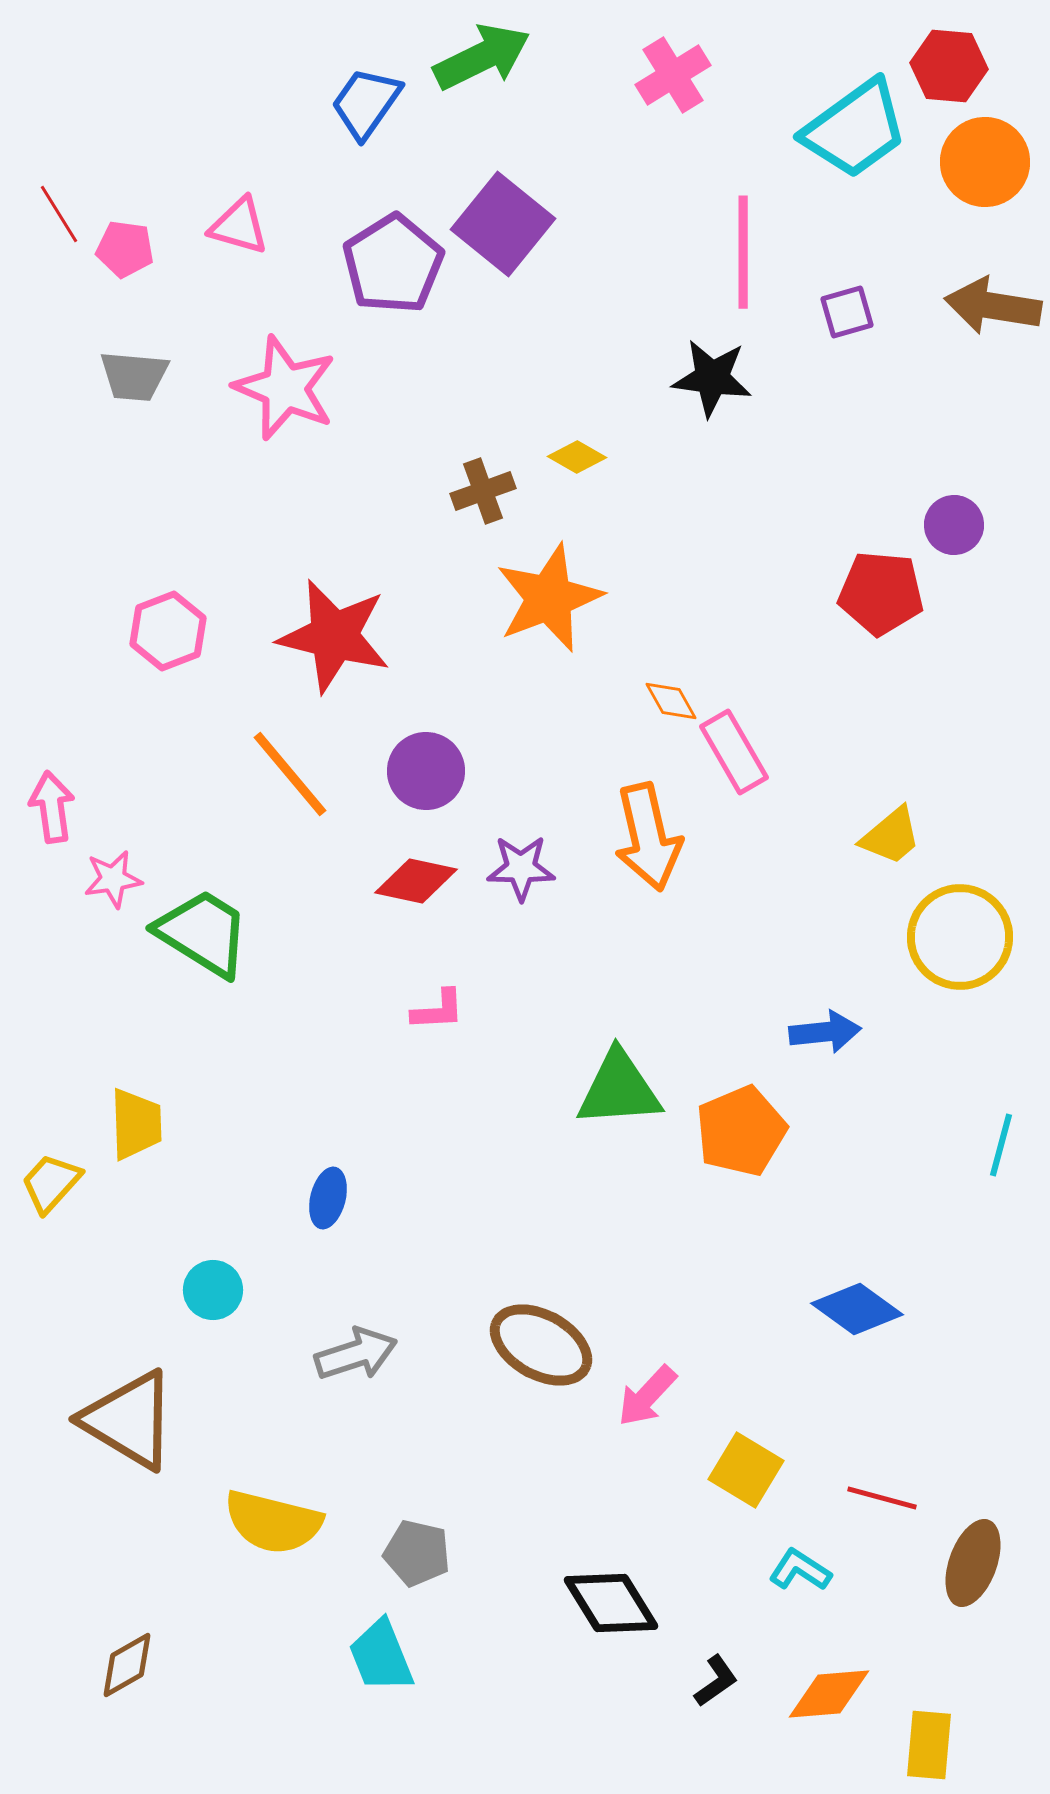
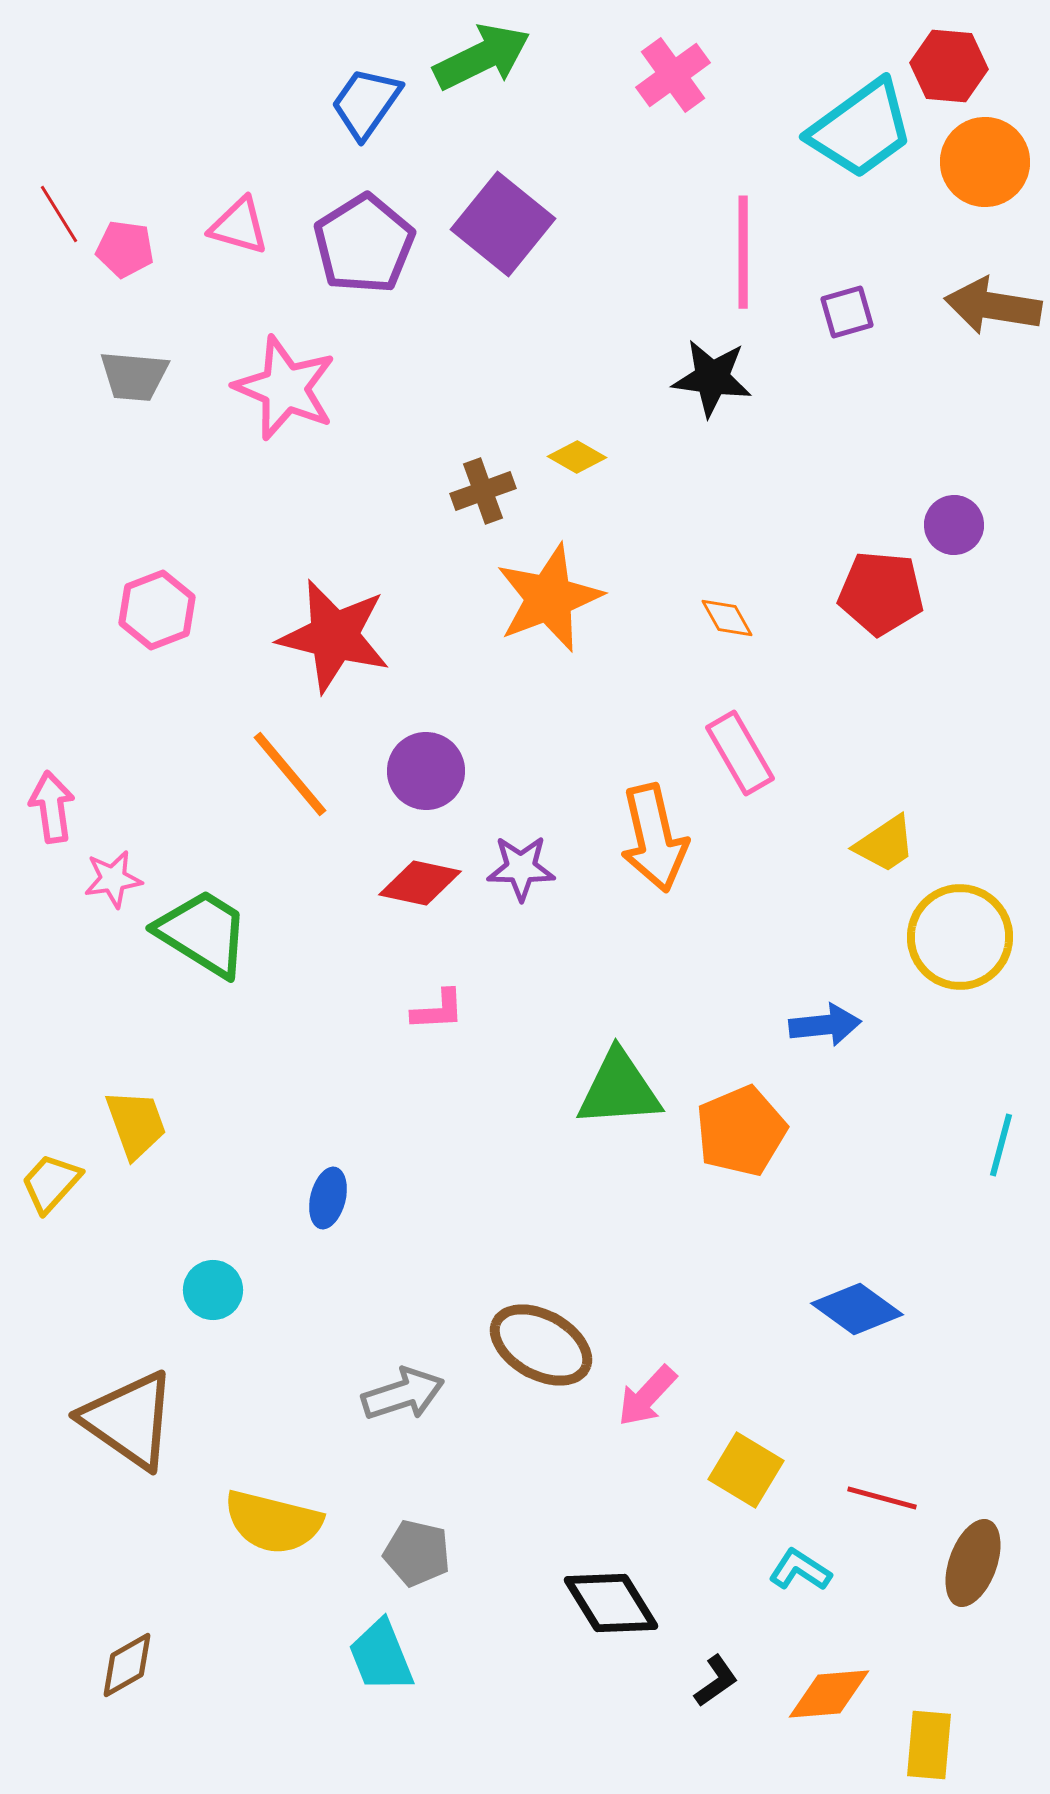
pink cross at (673, 75): rotated 4 degrees counterclockwise
cyan trapezoid at (855, 129): moved 6 px right
purple pentagon at (393, 264): moved 29 px left, 20 px up
pink hexagon at (168, 631): moved 11 px left, 21 px up
orange diamond at (671, 701): moved 56 px right, 83 px up
pink rectangle at (734, 752): moved 6 px right, 1 px down
yellow trapezoid at (891, 836): moved 6 px left, 8 px down; rotated 6 degrees clockwise
orange arrow at (648, 837): moved 6 px right, 1 px down
red diamond at (416, 881): moved 4 px right, 2 px down
blue arrow at (825, 1032): moved 7 px up
yellow trapezoid at (136, 1124): rotated 18 degrees counterclockwise
gray arrow at (356, 1354): moved 47 px right, 40 px down
brown triangle at (129, 1420): rotated 4 degrees clockwise
